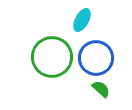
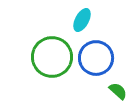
green semicircle: moved 17 px right, 2 px down
